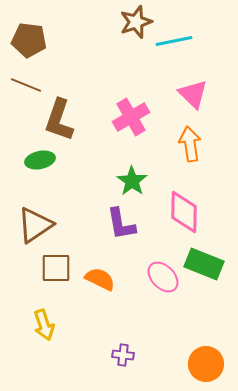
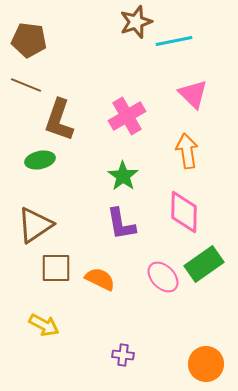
pink cross: moved 4 px left, 1 px up
orange arrow: moved 3 px left, 7 px down
green star: moved 9 px left, 5 px up
green rectangle: rotated 57 degrees counterclockwise
yellow arrow: rotated 44 degrees counterclockwise
